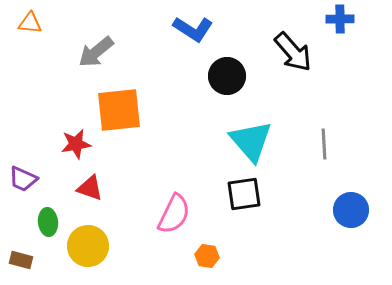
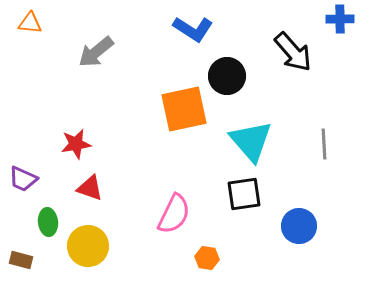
orange square: moved 65 px right, 1 px up; rotated 6 degrees counterclockwise
blue circle: moved 52 px left, 16 px down
orange hexagon: moved 2 px down
